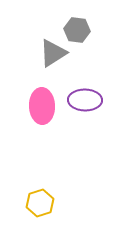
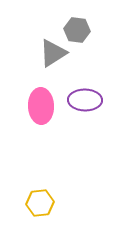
pink ellipse: moved 1 px left
yellow hexagon: rotated 12 degrees clockwise
